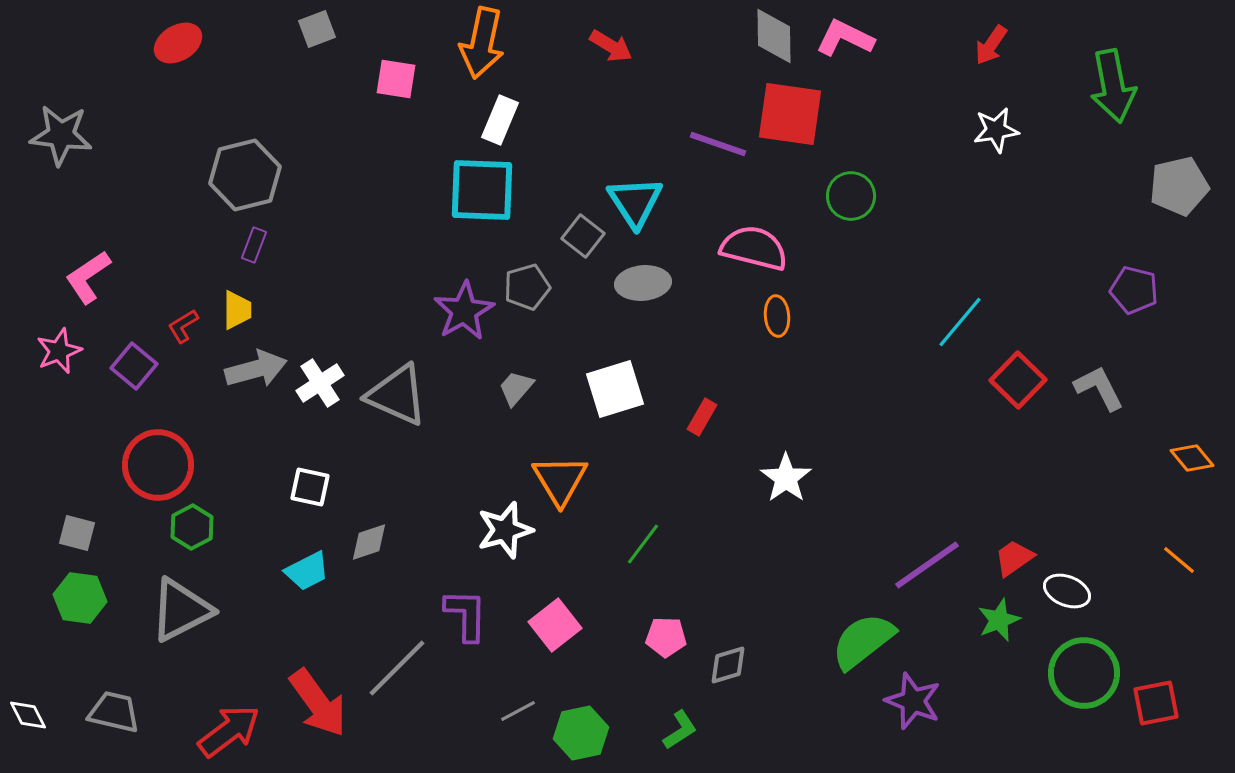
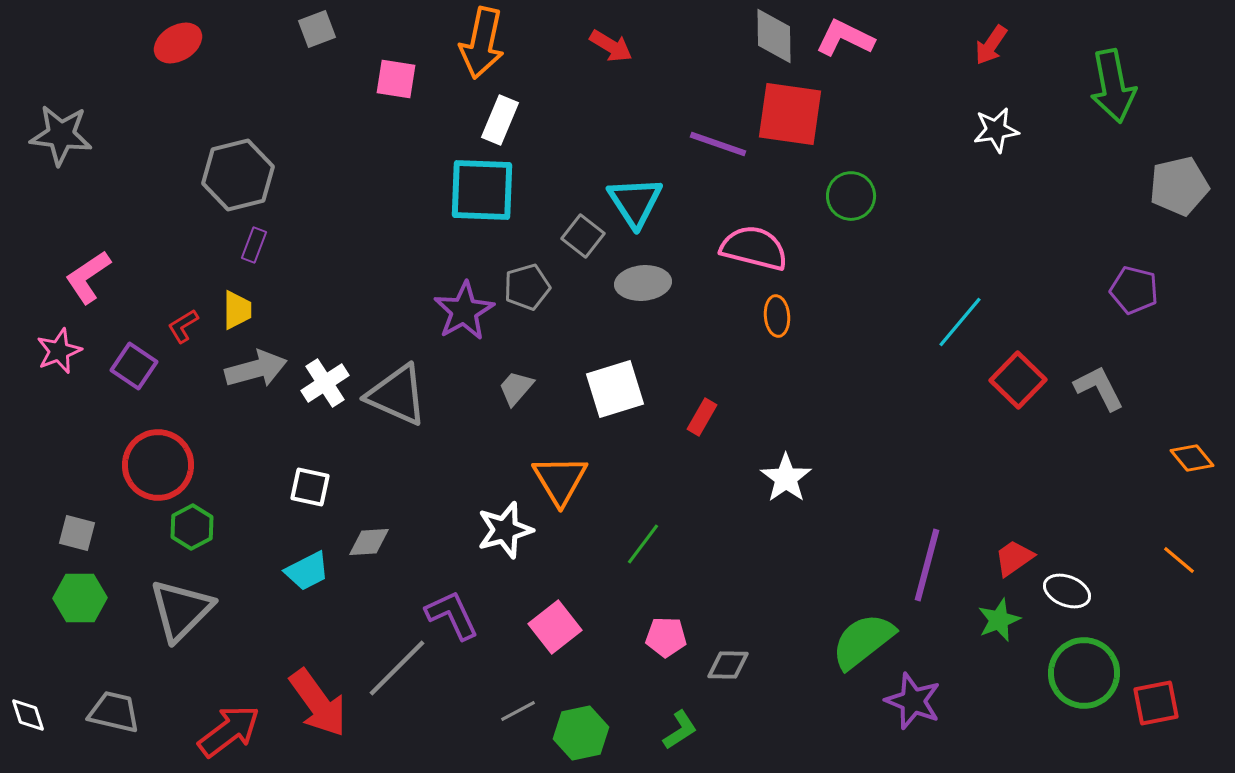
gray hexagon at (245, 175): moved 7 px left
purple square at (134, 366): rotated 6 degrees counterclockwise
white cross at (320, 383): moved 5 px right
gray diamond at (369, 542): rotated 15 degrees clockwise
purple line at (927, 565): rotated 40 degrees counterclockwise
green hexagon at (80, 598): rotated 9 degrees counterclockwise
gray triangle at (181, 610): rotated 18 degrees counterclockwise
purple L-shape at (466, 615): moved 14 px left; rotated 26 degrees counterclockwise
pink square at (555, 625): moved 2 px down
gray diamond at (728, 665): rotated 18 degrees clockwise
white diamond at (28, 715): rotated 9 degrees clockwise
